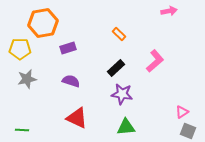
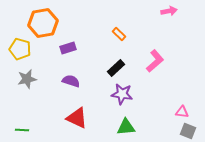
yellow pentagon: rotated 15 degrees clockwise
pink triangle: rotated 40 degrees clockwise
